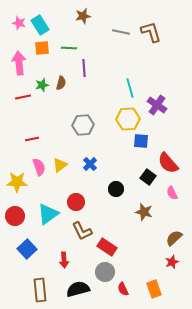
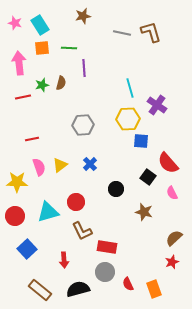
pink star at (19, 23): moved 4 px left
gray line at (121, 32): moved 1 px right, 1 px down
cyan triangle at (48, 214): moved 2 px up; rotated 20 degrees clockwise
red rectangle at (107, 247): rotated 24 degrees counterclockwise
red semicircle at (123, 289): moved 5 px right, 5 px up
brown rectangle at (40, 290): rotated 45 degrees counterclockwise
